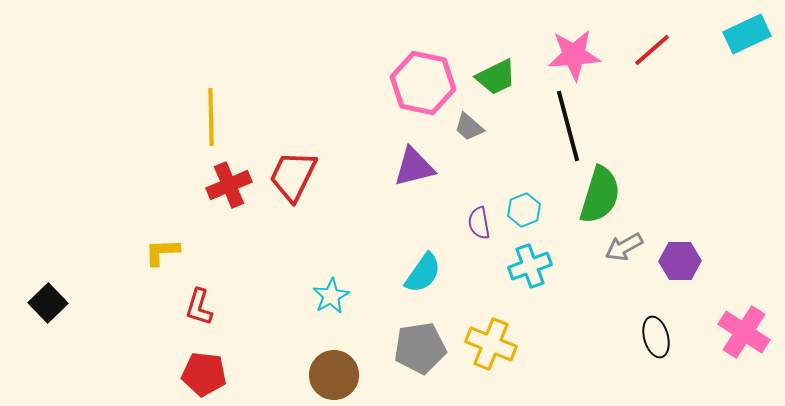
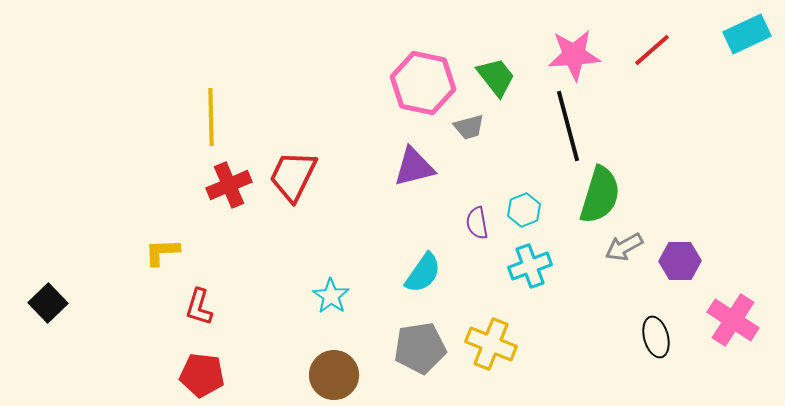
green trapezoid: rotated 102 degrees counterclockwise
gray trapezoid: rotated 56 degrees counterclockwise
purple semicircle: moved 2 px left
cyan star: rotated 9 degrees counterclockwise
pink cross: moved 11 px left, 12 px up
red pentagon: moved 2 px left, 1 px down
